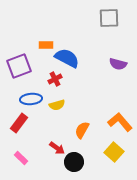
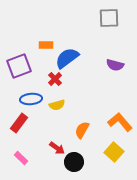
blue semicircle: rotated 65 degrees counterclockwise
purple semicircle: moved 3 px left, 1 px down
red cross: rotated 16 degrees counterclockwise
